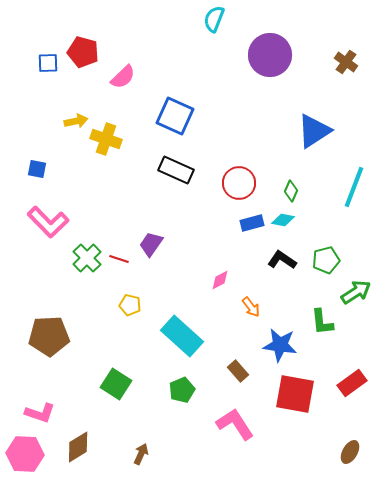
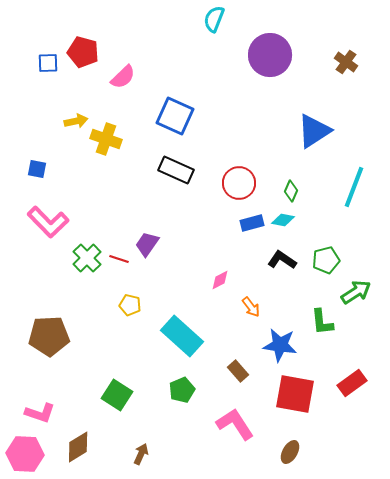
purple trapezoid at (151, 244): moved 4 px left
green square at (116, 384): moved 1 px right, 11 px down
brown ellipse at (350, 452): moved 60 px left
